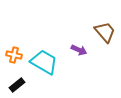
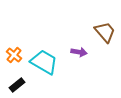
purple arrow: moved 2 px down; rotated 14 degrees counterclockwise
orange cross: rotated 28 degrees clockwise
